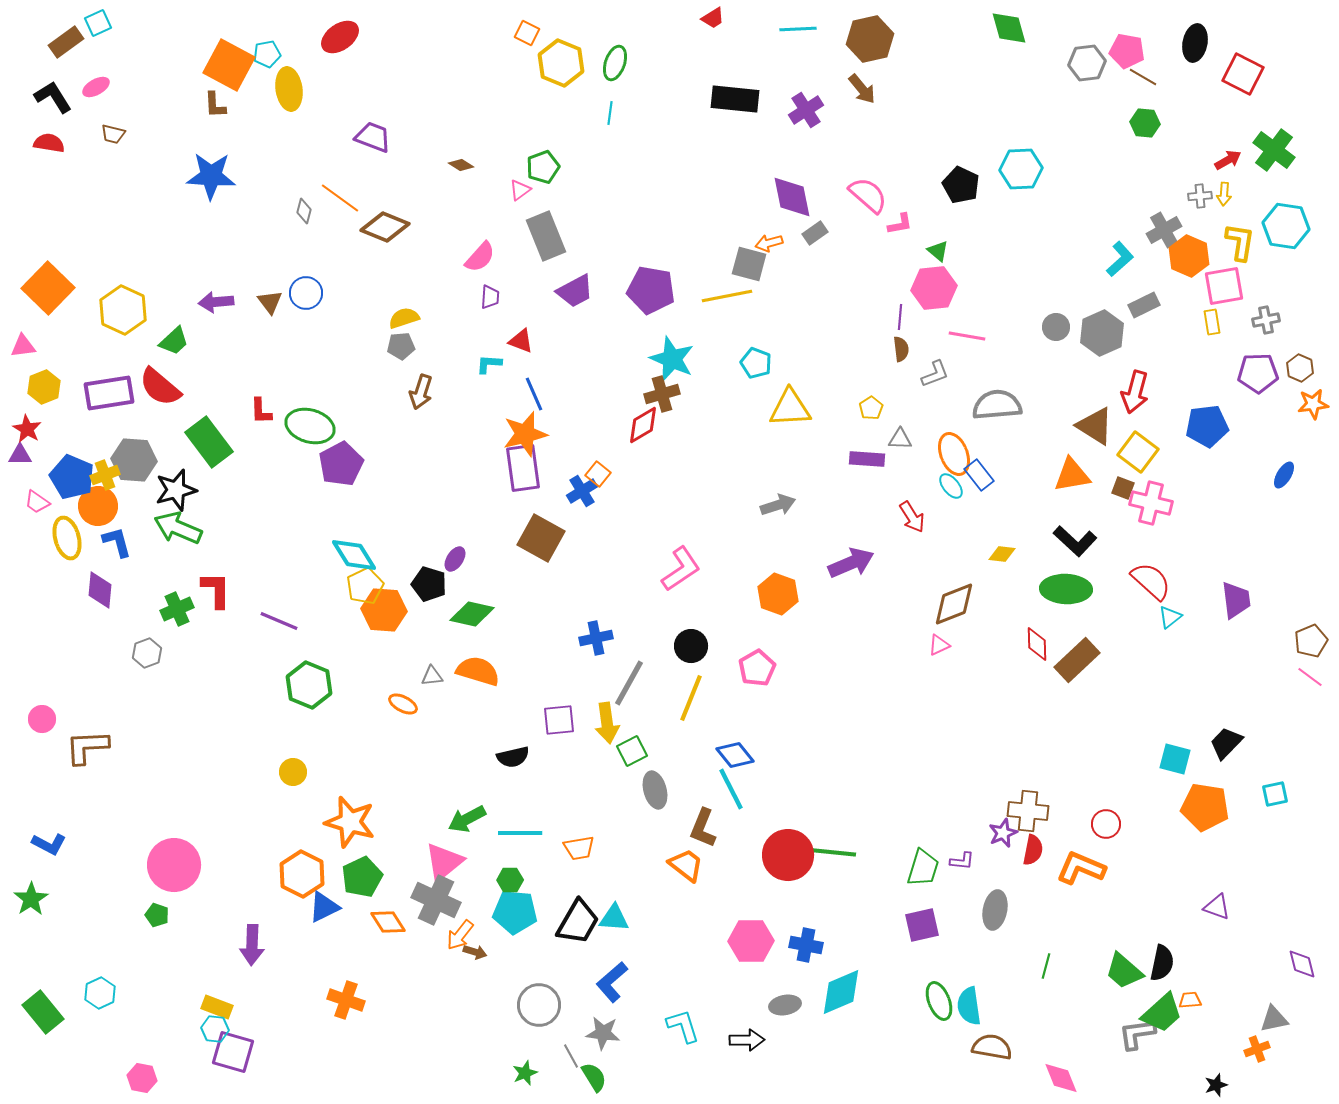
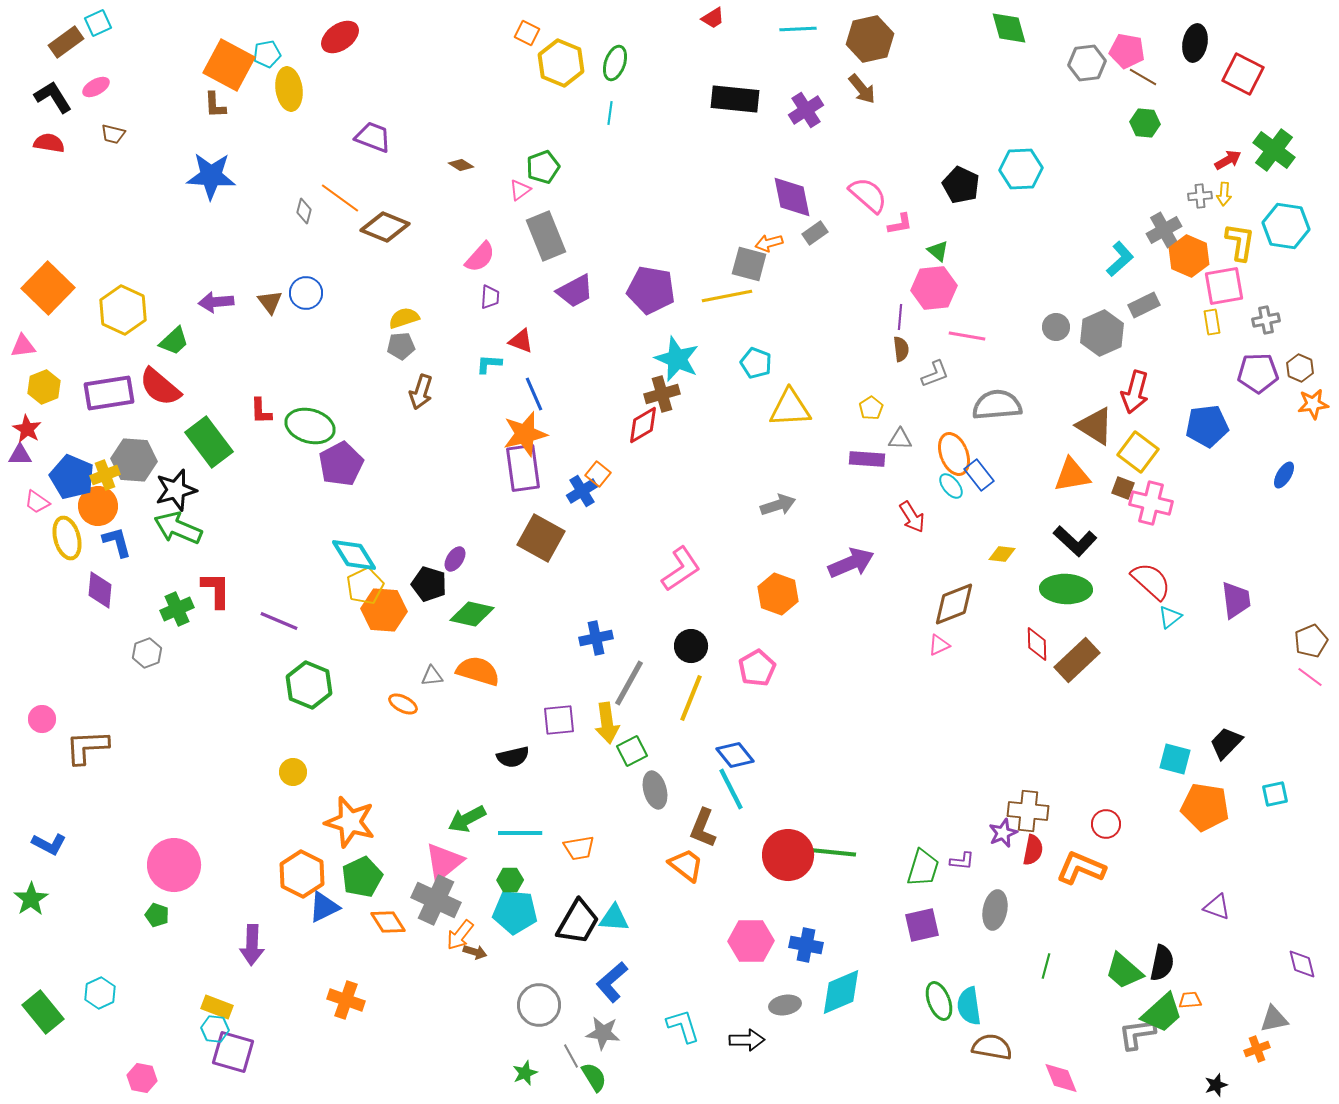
cyan star at (672, 359): moved 5 px right
